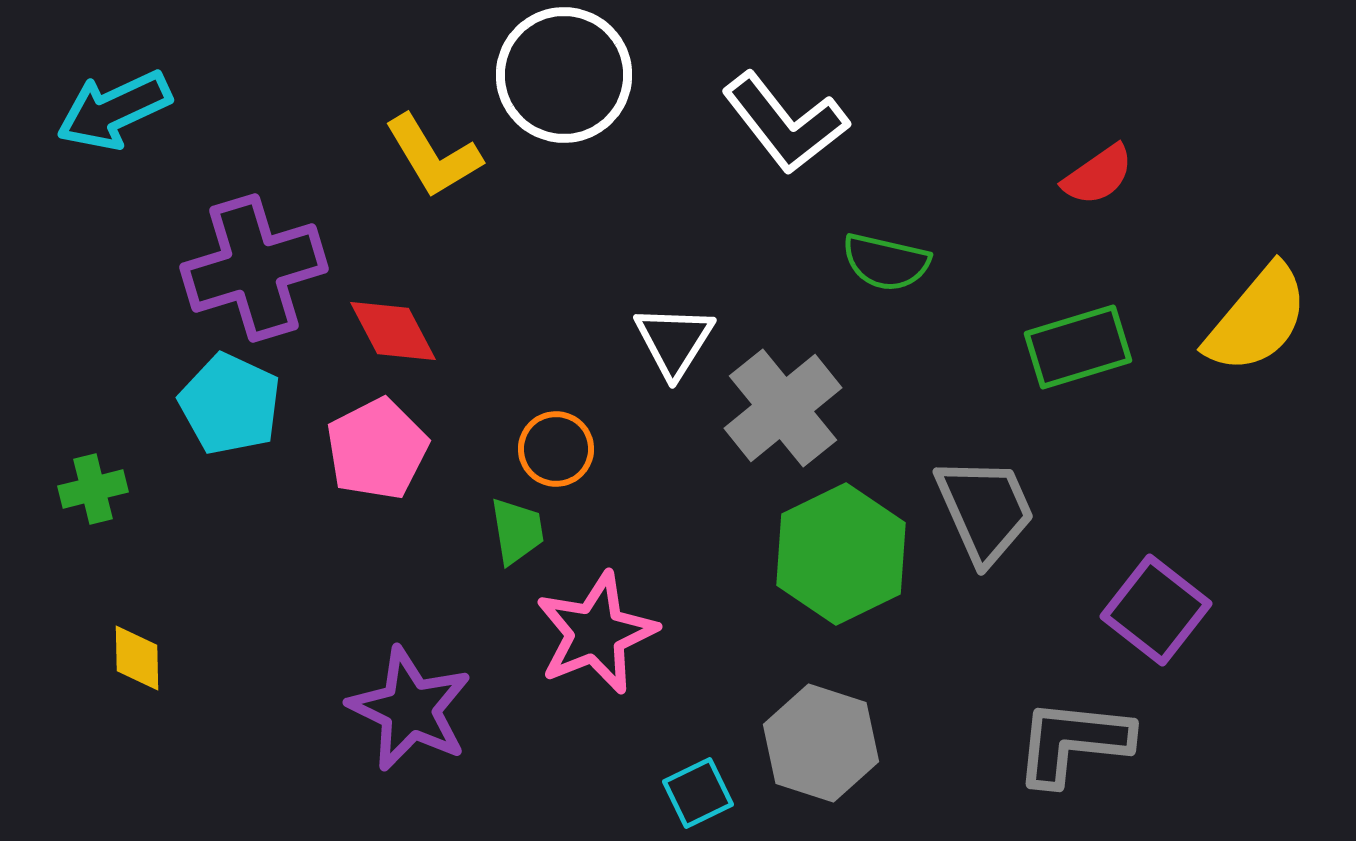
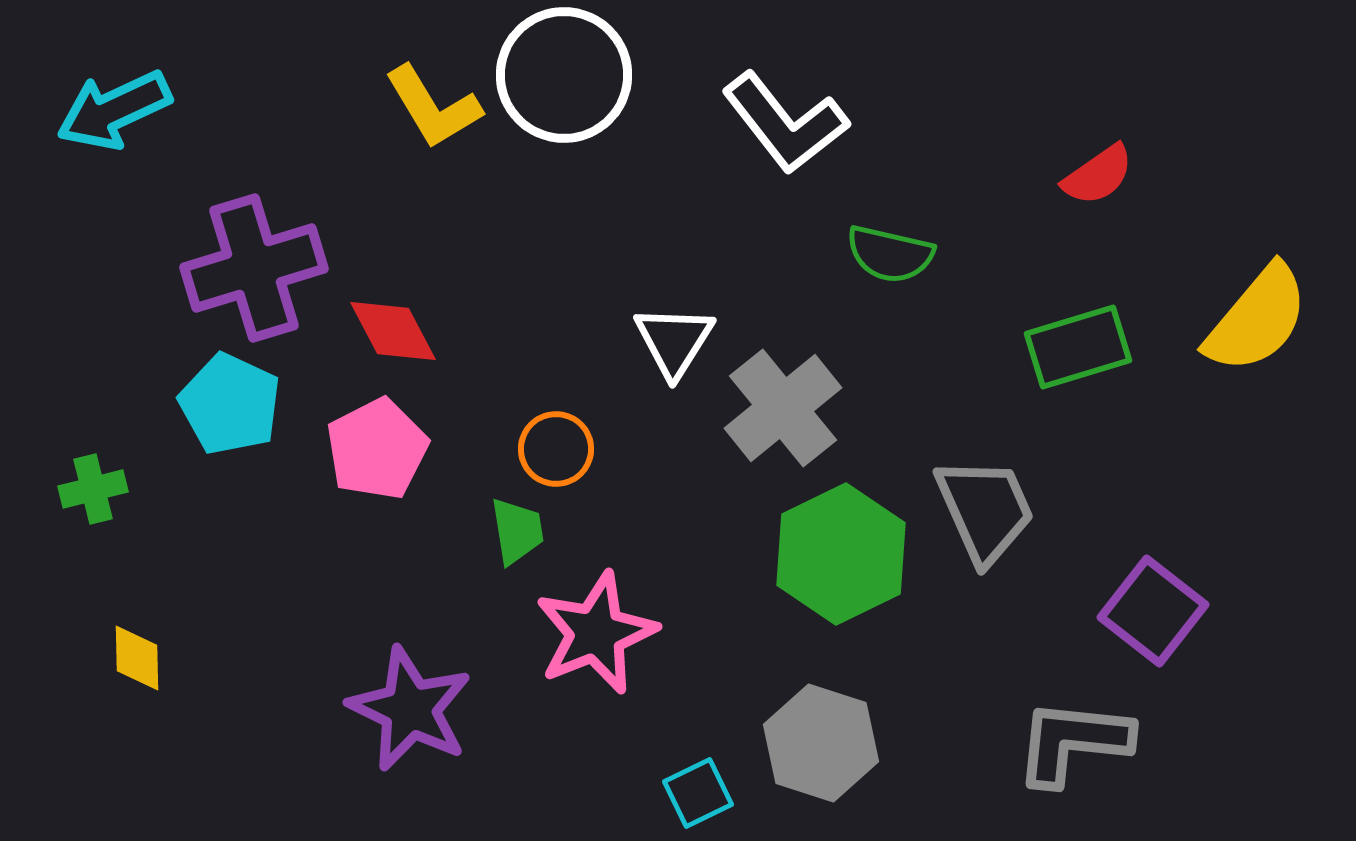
yellow L-shape: moved 49 px up
green semicircle: moved 4 px right, 8 px up
purple square: moved 3 px left, 1 px down
